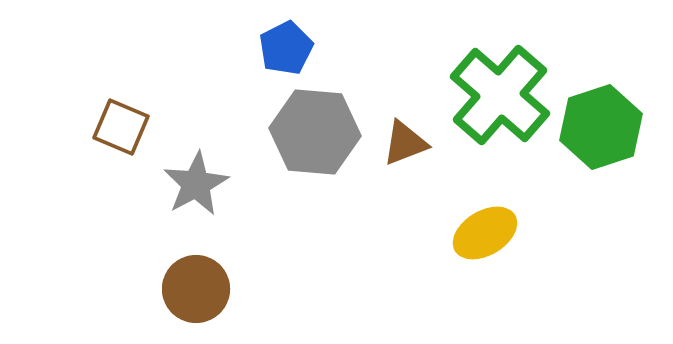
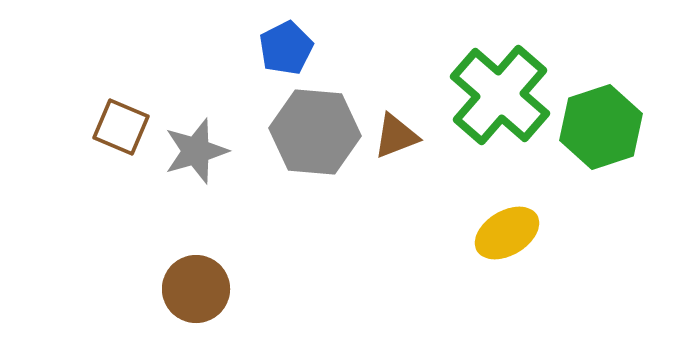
brown triangle: moved 9 px left, 7 px up
gray star: moved 33 px up; rotated 12 degrees clockwise
yellow ellipse: moved 22 px right
